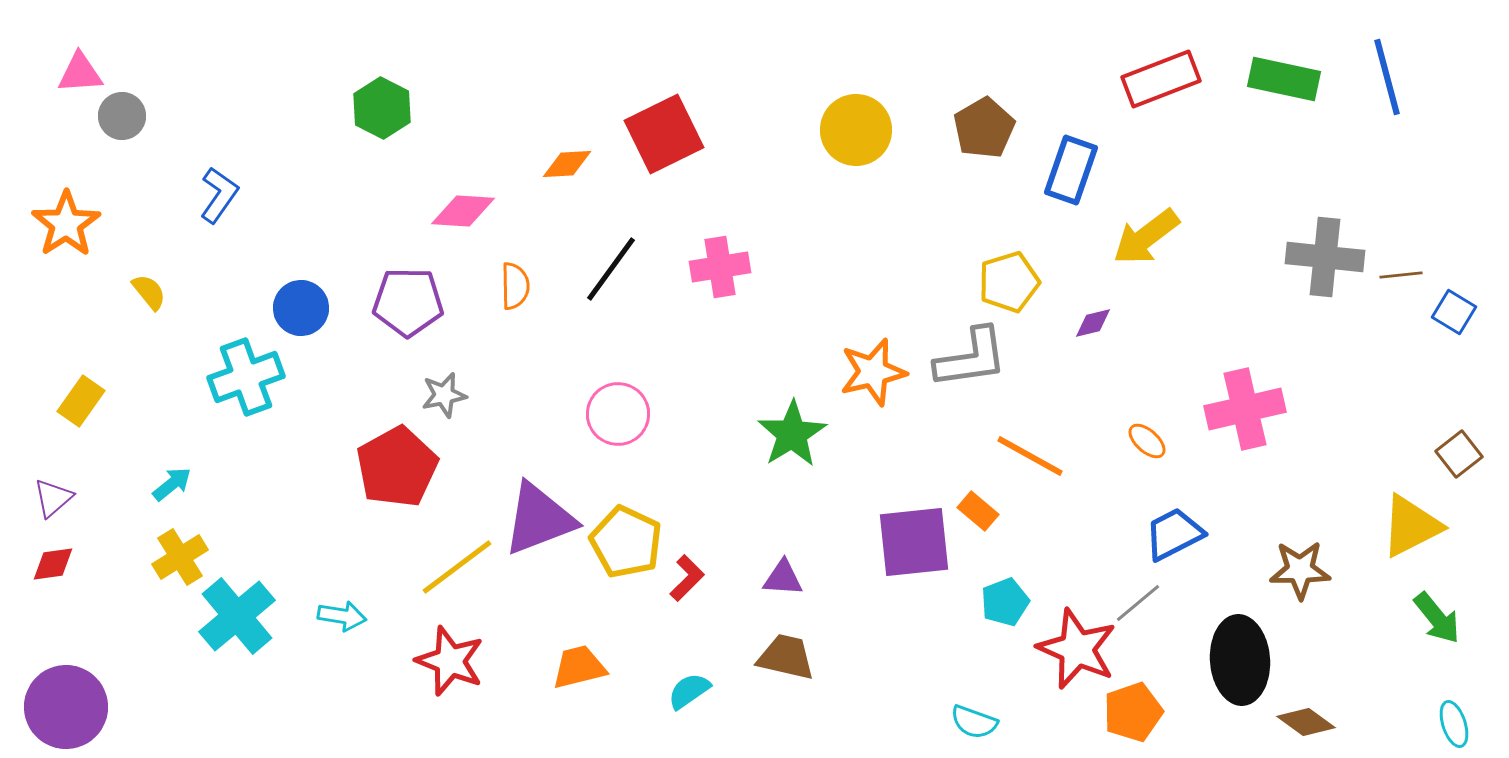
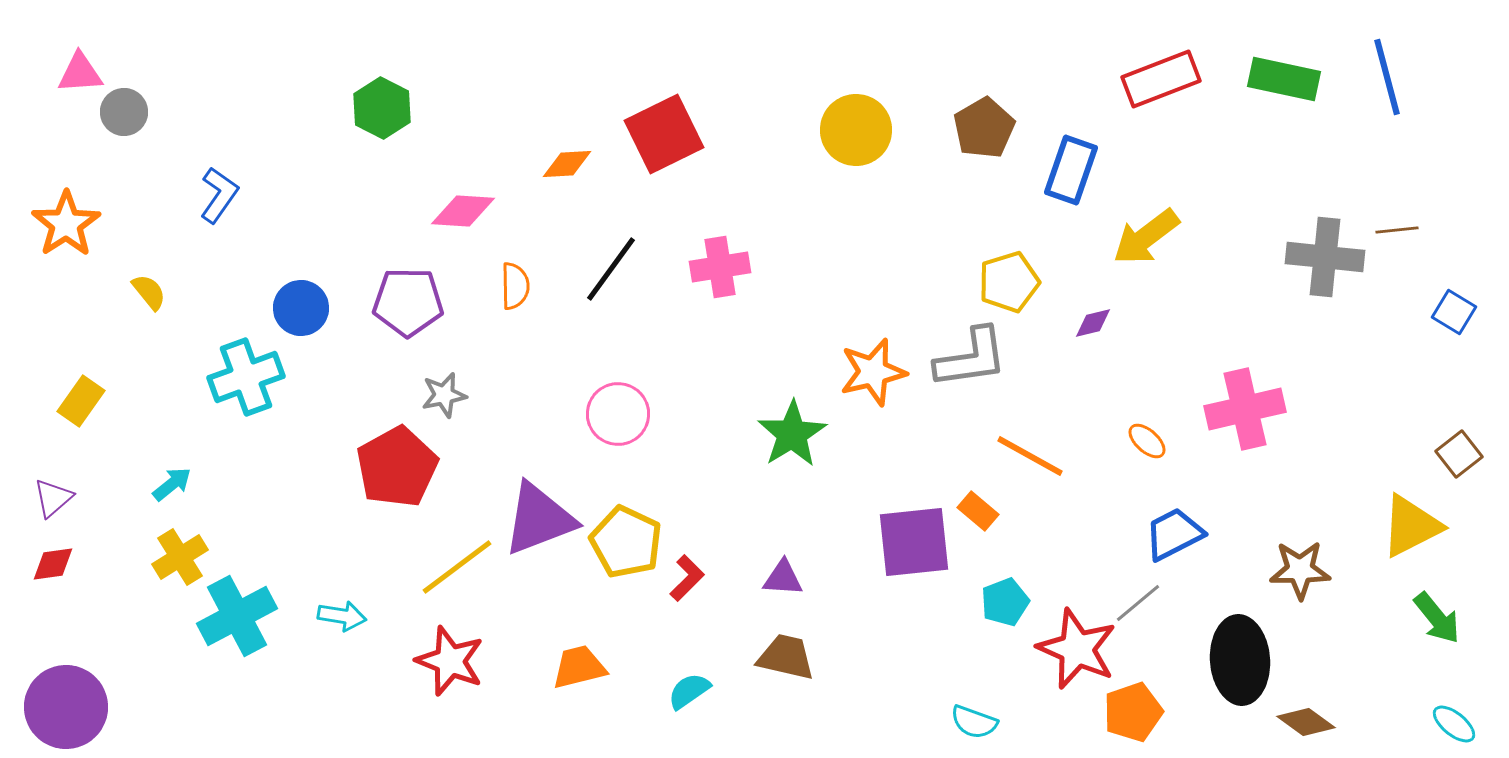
gray circle at (122, 116): moved 2 px right, 4 px up
brown line at (1401, 275): moved 4 px left, 45 px up
cyan cross at (237, 616): rotated 12 degrees clockwise
cyan ellipse at (1454, 724): rotated 33 degrees counterclockwise
